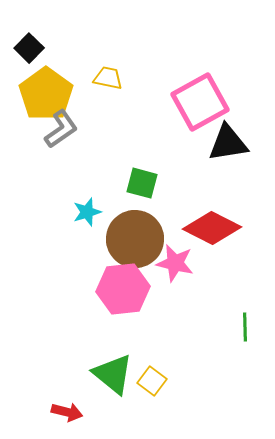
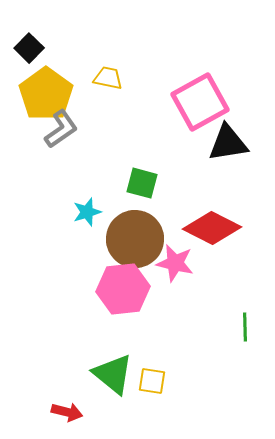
yellow square: rotated 28 degrees counterclockwise
